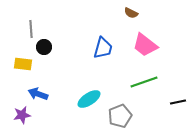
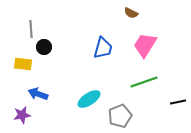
pink trapezoid: rotated 84 degrees clockwise
